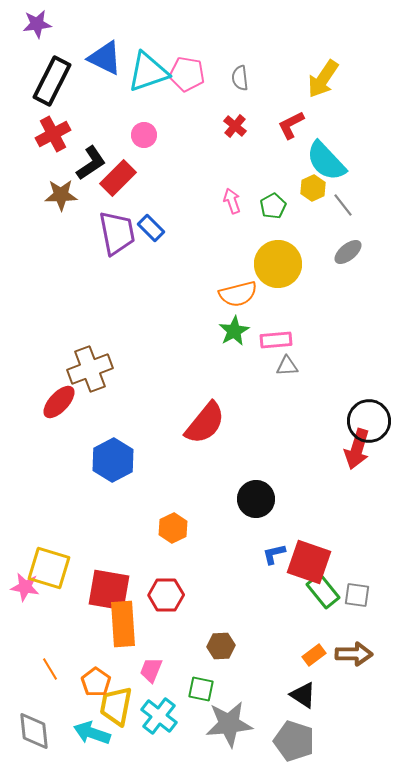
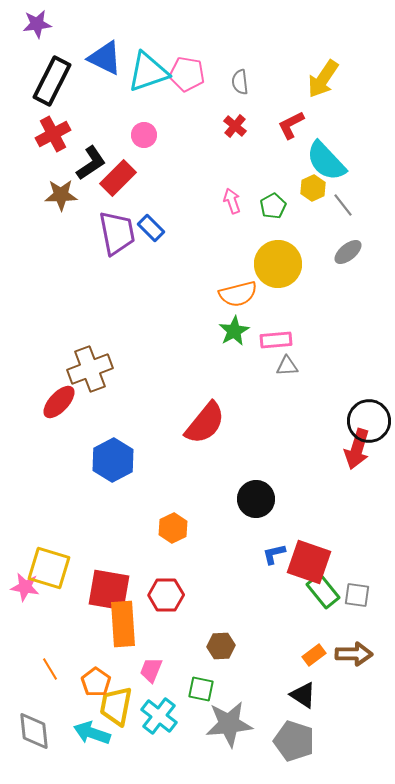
gray semicircle at (240, 78): moved 4 px down
